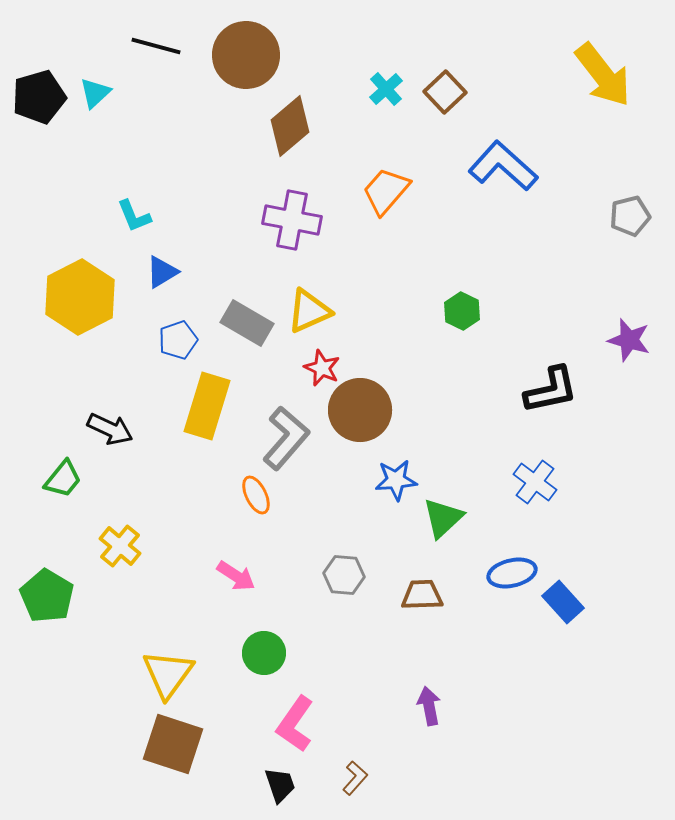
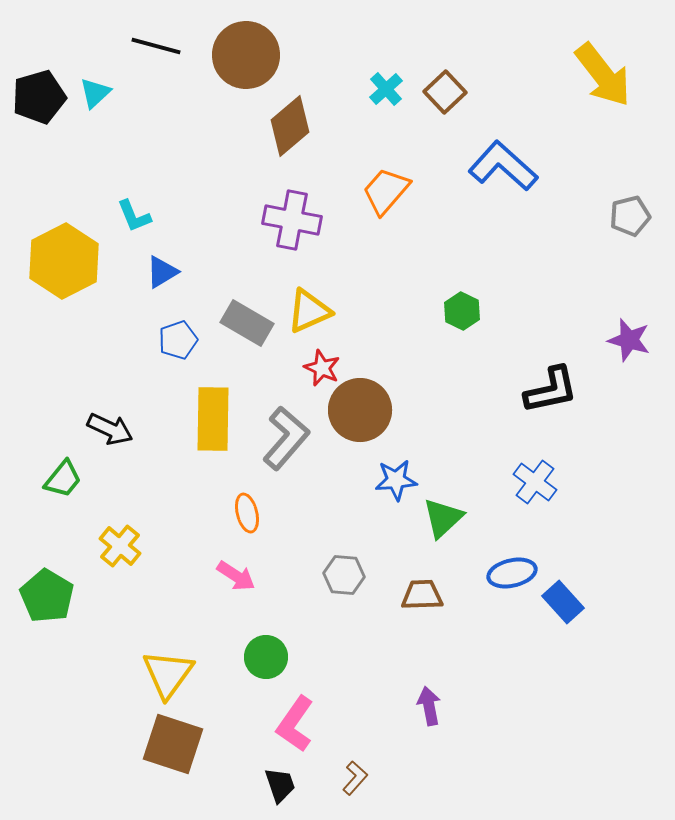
yellow hexagon at (80, 297): moved 16 px left, 36 px up
yellow rectangle at (207, 406): moved 6 px right, 13 px down; rotated 16 degrees counterclockwise
orange ellipse at (256, 495): moved 9 px left, 18 px down; rotated 12 degrees clockwise
green circle at (264, 653): moved 2 px right, 4 px down
